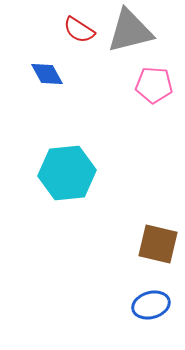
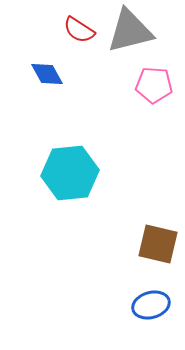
cyan hexagon: moved 3 px right
